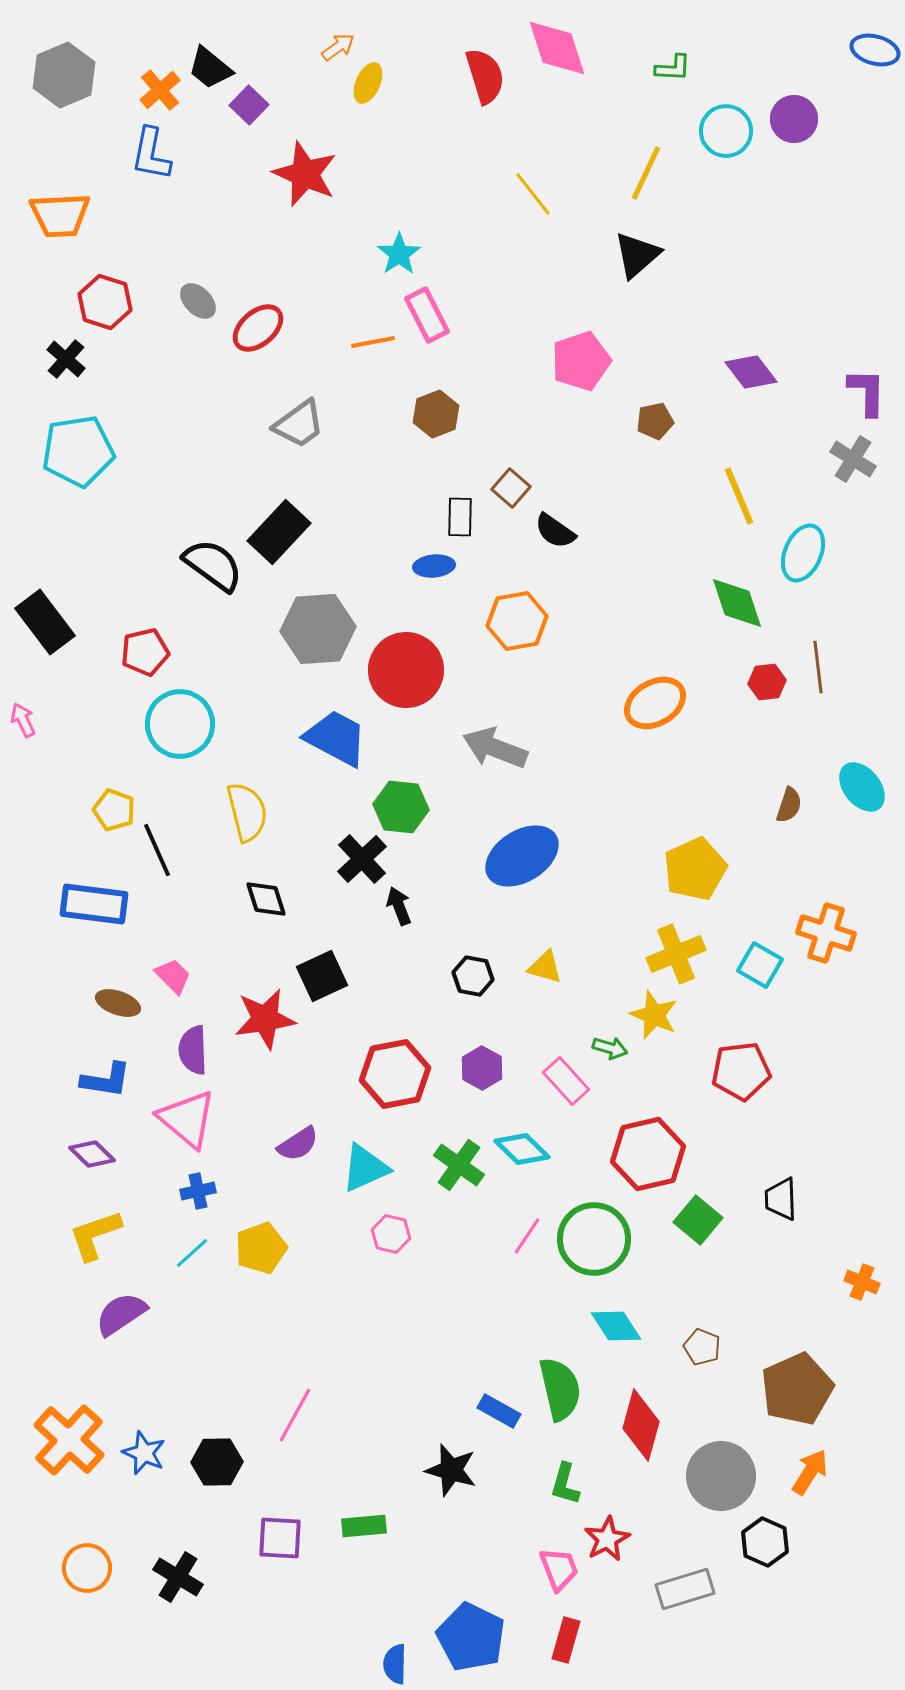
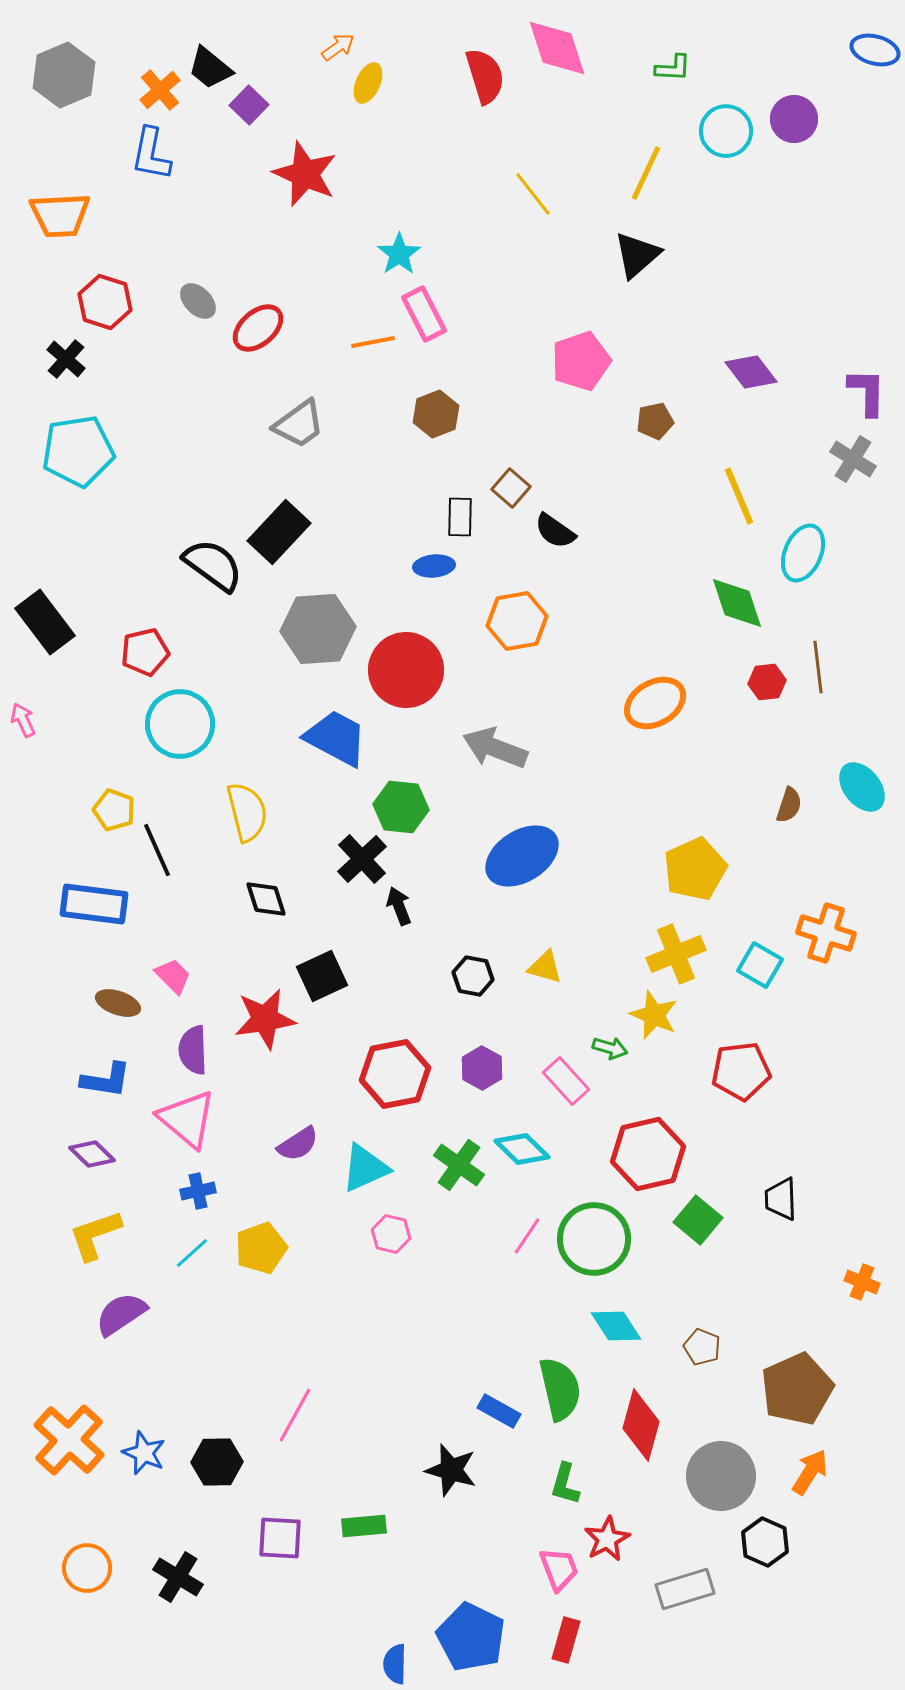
pink rectangle at (427, 315): moved 3 px left, 1 px up
